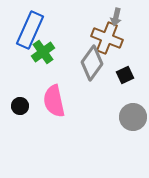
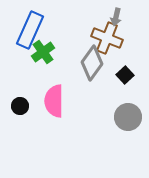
black square: rotated 18 degrees counterclockwise
pink semicircle: rotated 12 degrees clockwise
gray circle: moved 5 px left
